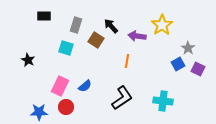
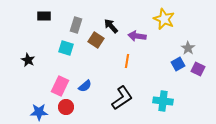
yellow star: moved 2 px right, 6 px up; rotated 15 degrees counterclockwise
